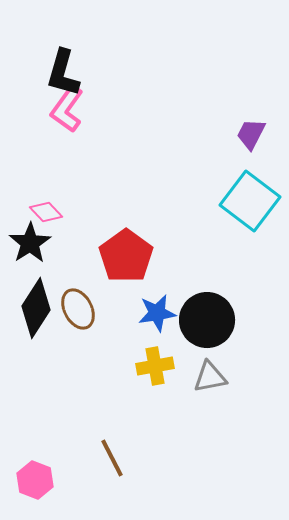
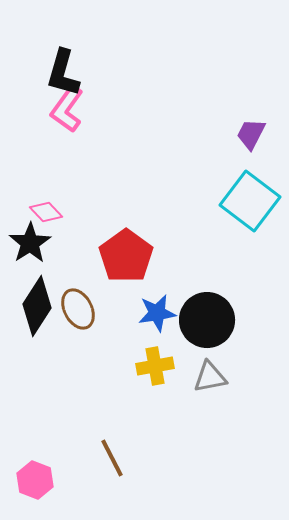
black diamond: moved 1 px right, 2 px up
